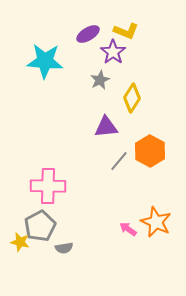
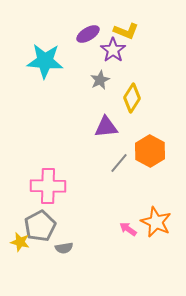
purple star: moved 2 px up
gray line: moved 2 px down
